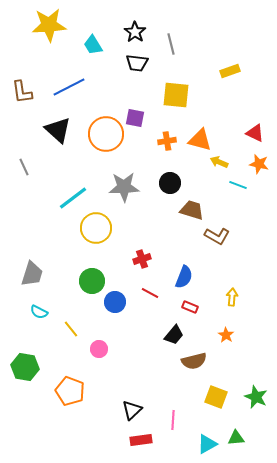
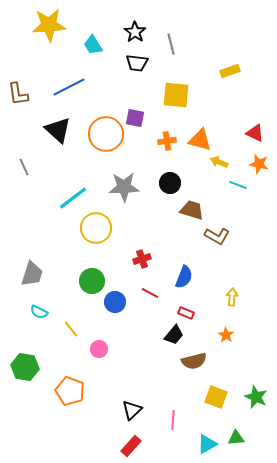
brown L-shape at (22, 92): moved 4 px left, 2 px down
red rectangle at (190, 307): moved 4 px left, 6 px down
red rectangle at (141, 440): moved 10 px left, 6 px down; rotated 40 degrees counterclockwise
